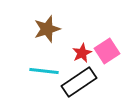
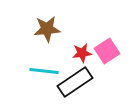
brown star: rotated 12 degrees clockwise
red star: rotated 18 degrees clockwise
black rectangle: moved 4 px left
